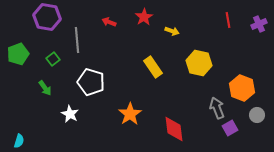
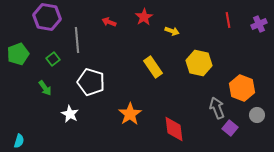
purple square: rotated 21 degrees counterclockwise
